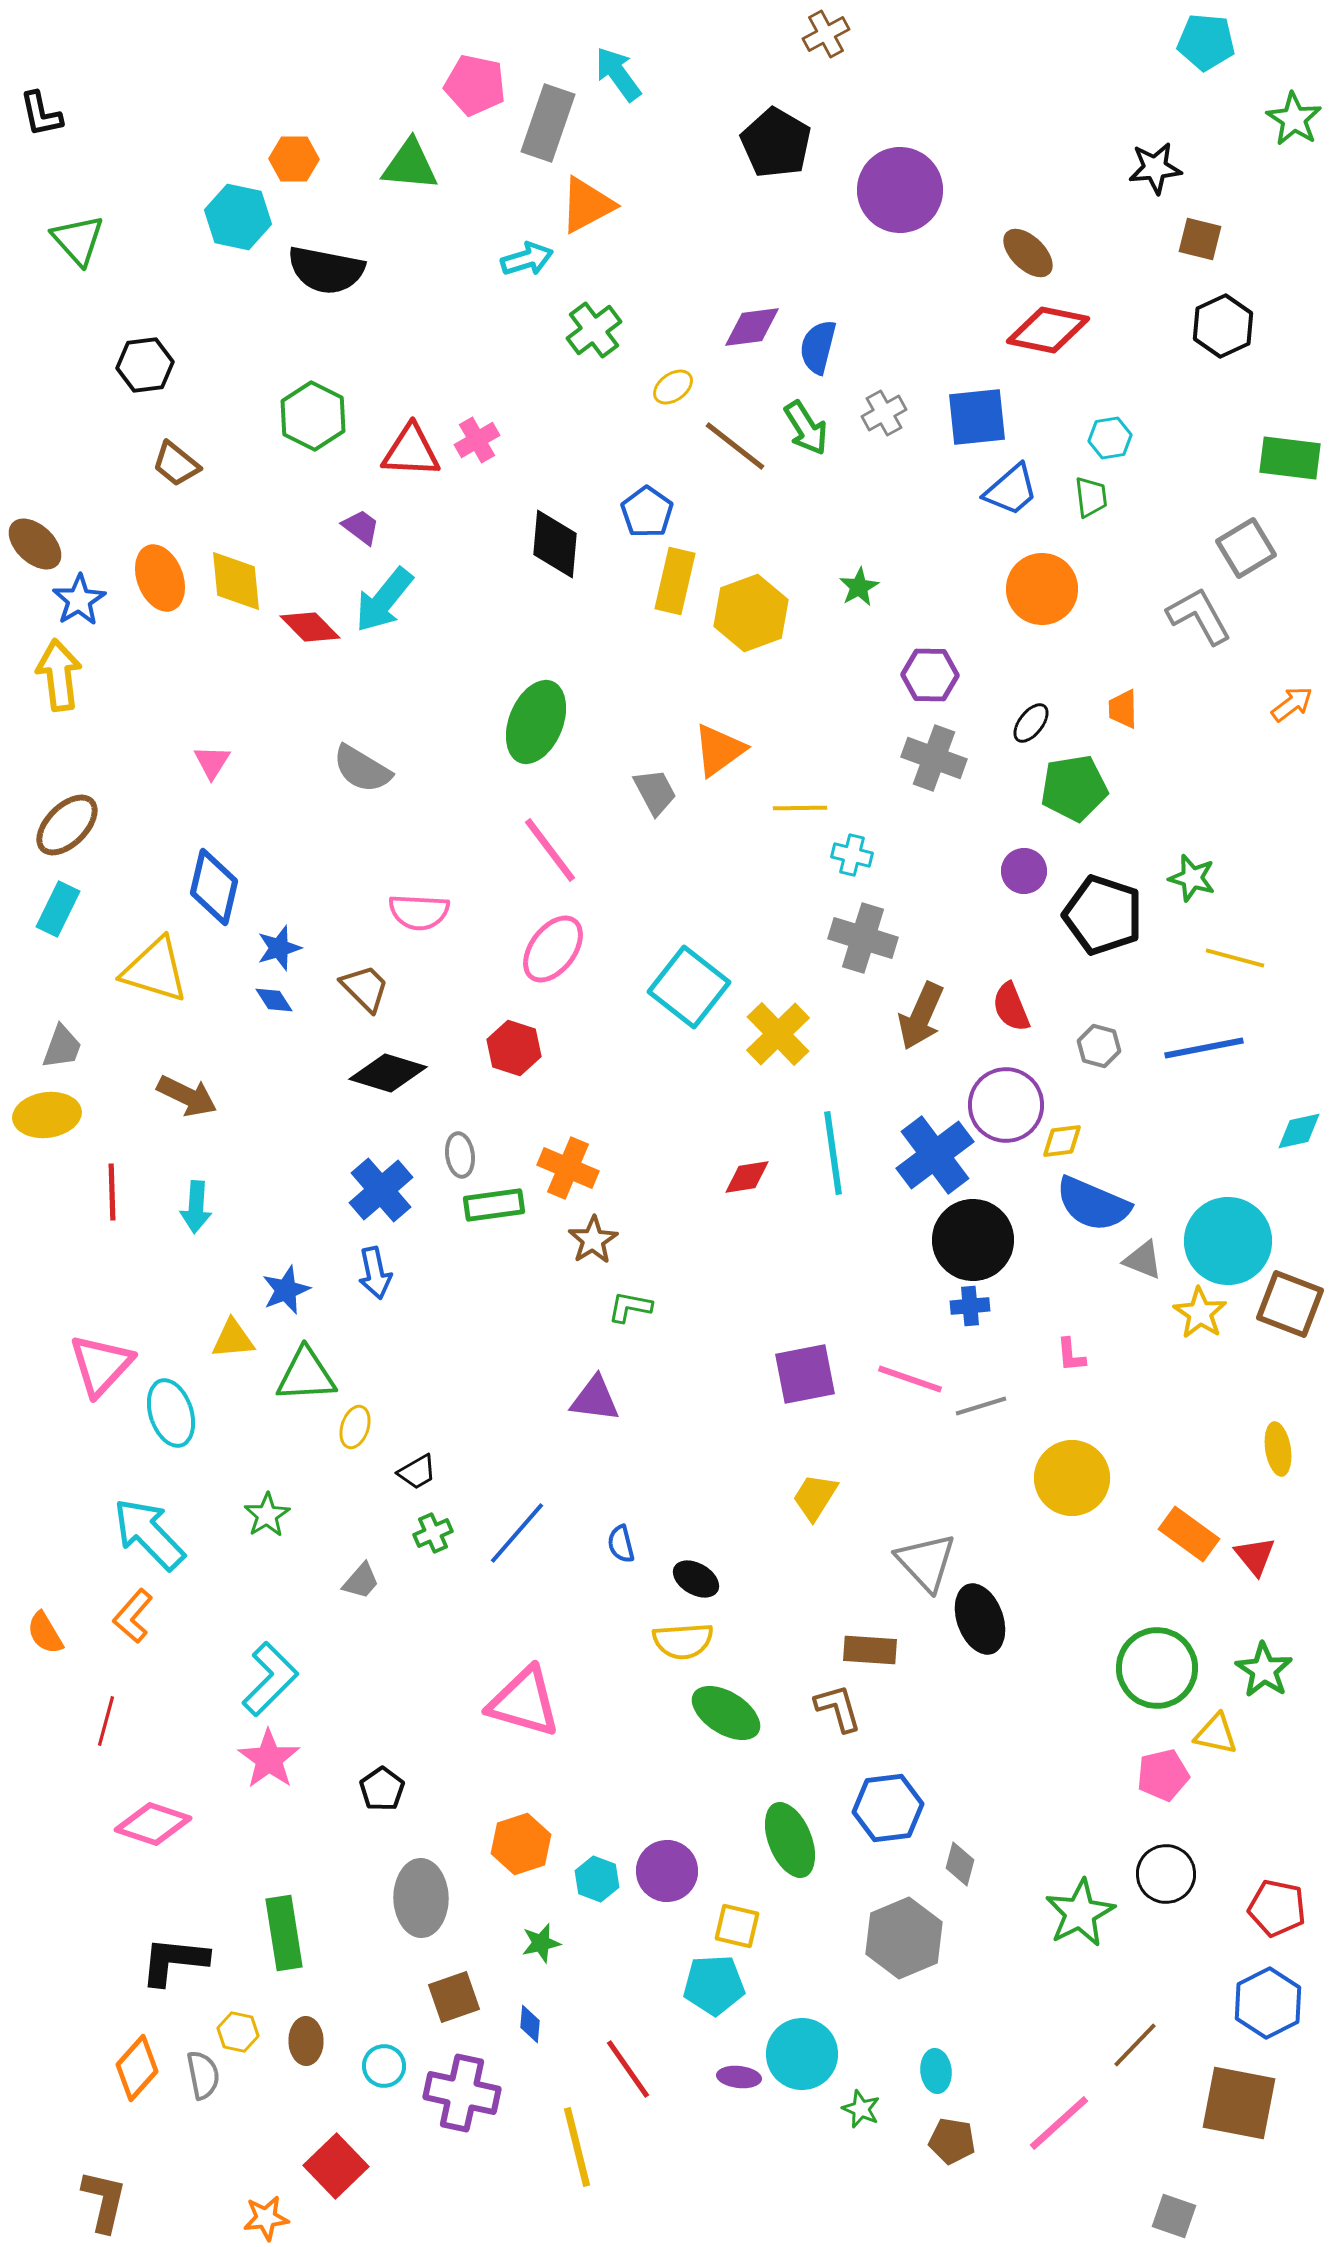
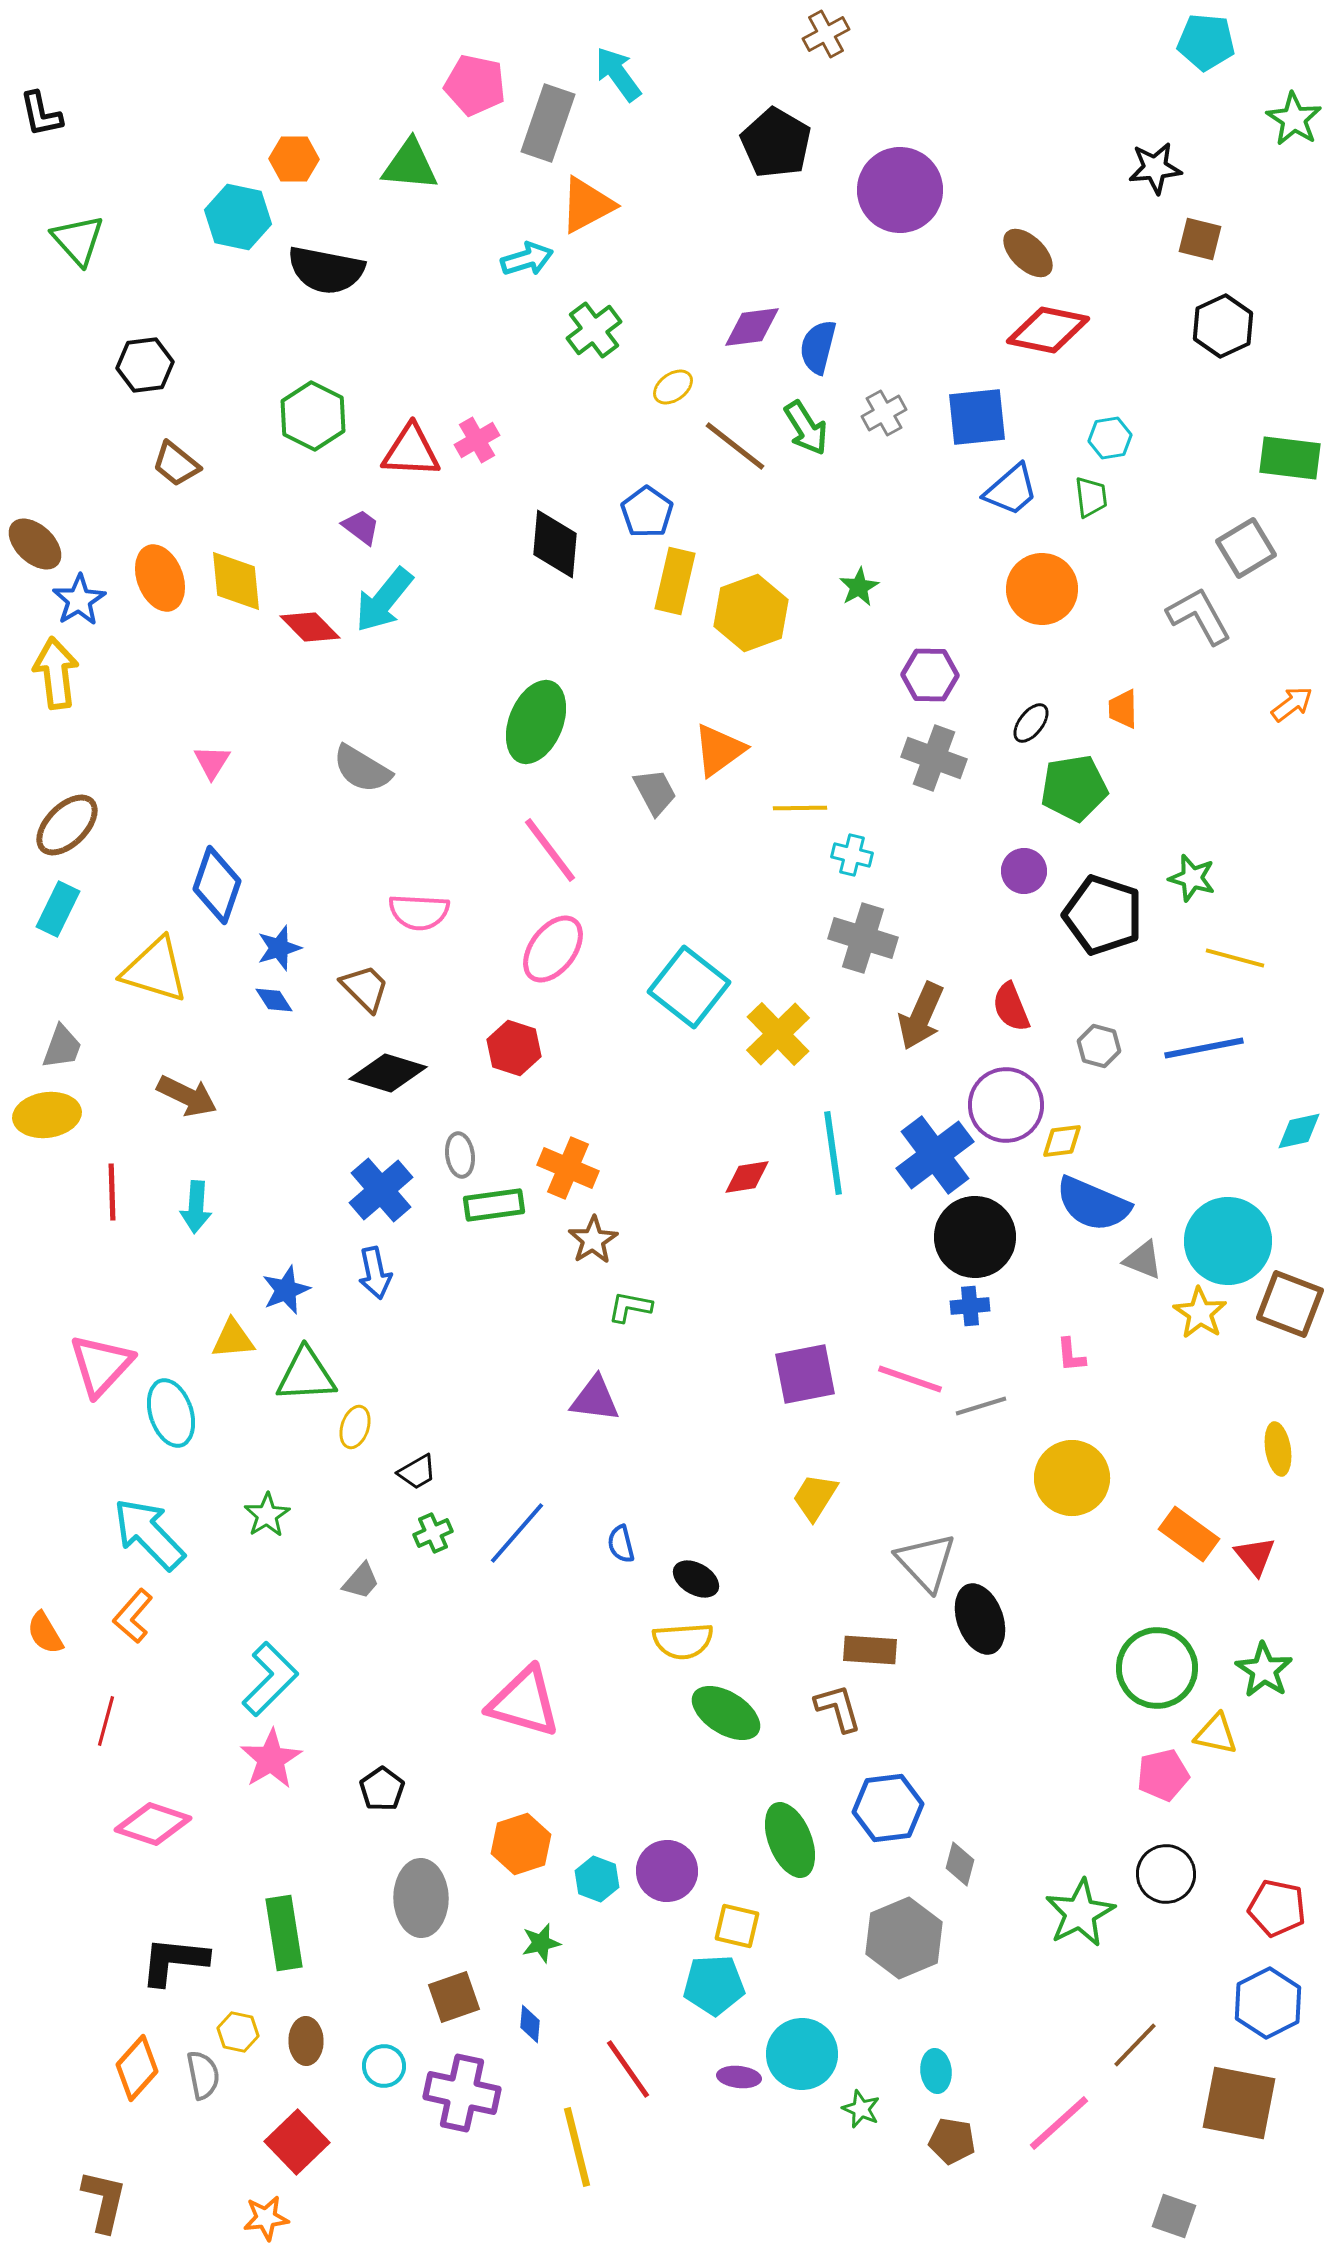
yellow arrow at (59, 675): moved 3 px left, 2 px up
blue diamond at (214, 887): moved 3 px right, 2 px up; rotated 6 degrees clockwise
black circle at (973, 1240): moved 2 px right, 3 px up
pink star at (269, 1759): moved 2 px right; rotated 6 degrees clockwise
red square at (336, 2166): moved 39 px left, 24 px up
